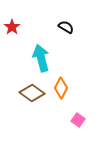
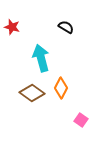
red star: rotated 21 degrees counterclockwise
pink square: moved 3 px right
